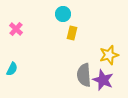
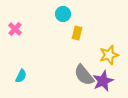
pink cross: moved 1 px left
yellow rectangle: moved 5 px right
cyan semicircle: moved 9 px right, 7 px down
gray semicircle: rotated 35 degrees counterclockwise
purple star: moved 1 px down; rotated 25 degrees clockwise
